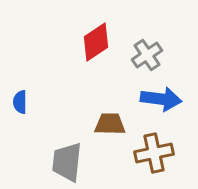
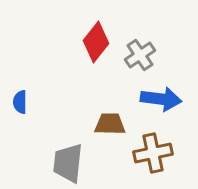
red diamond: rotated 18 degrees counterclockwise
gray cross: moved 7 px left
brown cross: moved 1 px left
gray trapezoid: moved 1 px right, 1 px down
